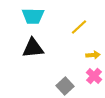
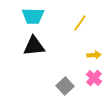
yellow line: moved 1 px right, 4 px up; rotated 12 degrees counterclockwise
black triangle: moved 1 px right, 2 px up
yellow arrow: moved 1 px right
pink cross: moved 2 px down
